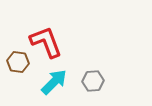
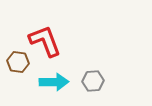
red L-shape: moved 1 px left, 1 px up
cyan arrow: rotated 44 degrees clockwise
